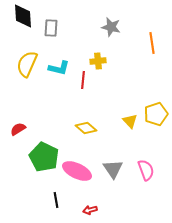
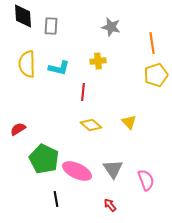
gray rectangle: moved 2 px up
yellow semicircle: rotated 24 degrees counterclockwise
red line: moved 12 px down
yellow pentagon: moved 39 px up
yellow triangle: moved 1 px left, 1 px down
yellow diamond: moved 5 px right, 3 px up
green pentagon: moved 2 px down
pink semicircle: moved 10 px down
black line: moved 1 px up
red arrow: moved 20 px right, 5 px up; rotated 64 degrees clockwise
